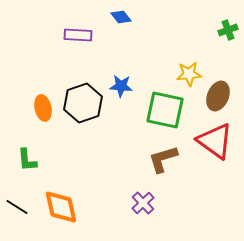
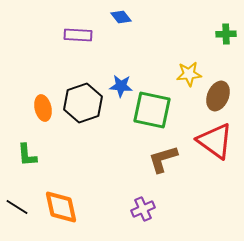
green cross: moved 2 px left, 4 px down; rotated 18 degrees clockwise
green square: moved 13 px left
green L-shape: moved 5 px up
purple cross: moved 6 px down; rotated 20 degrees clockwise
